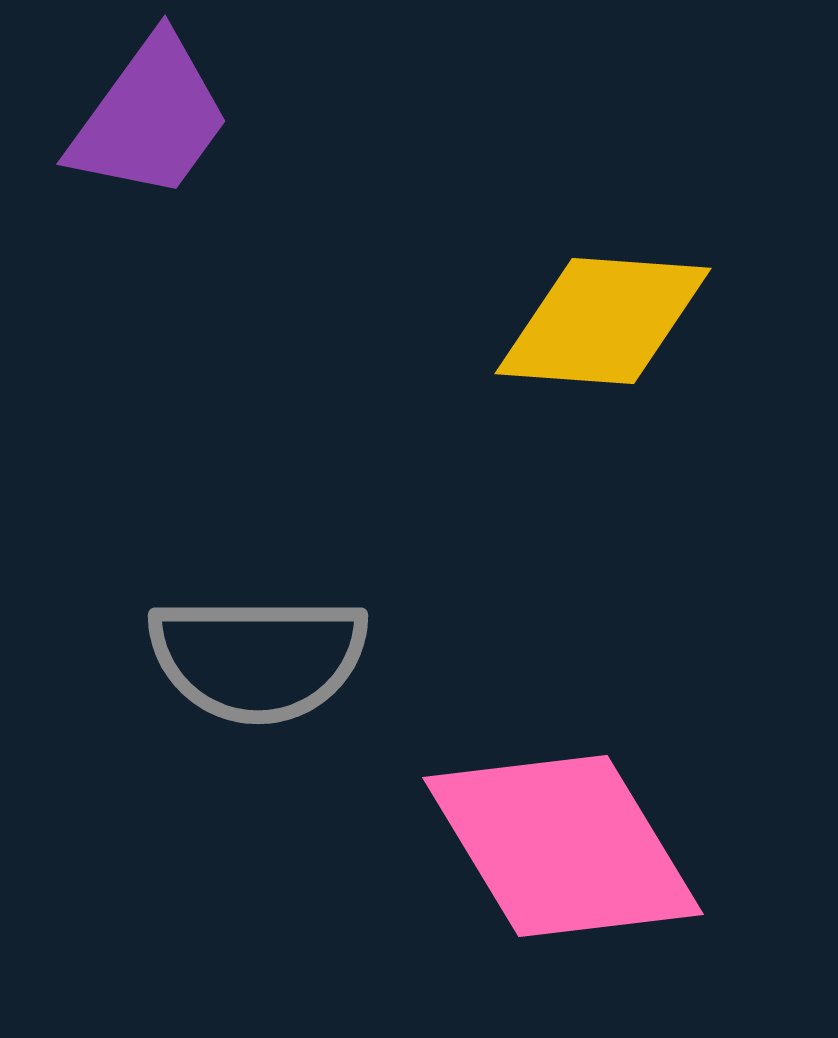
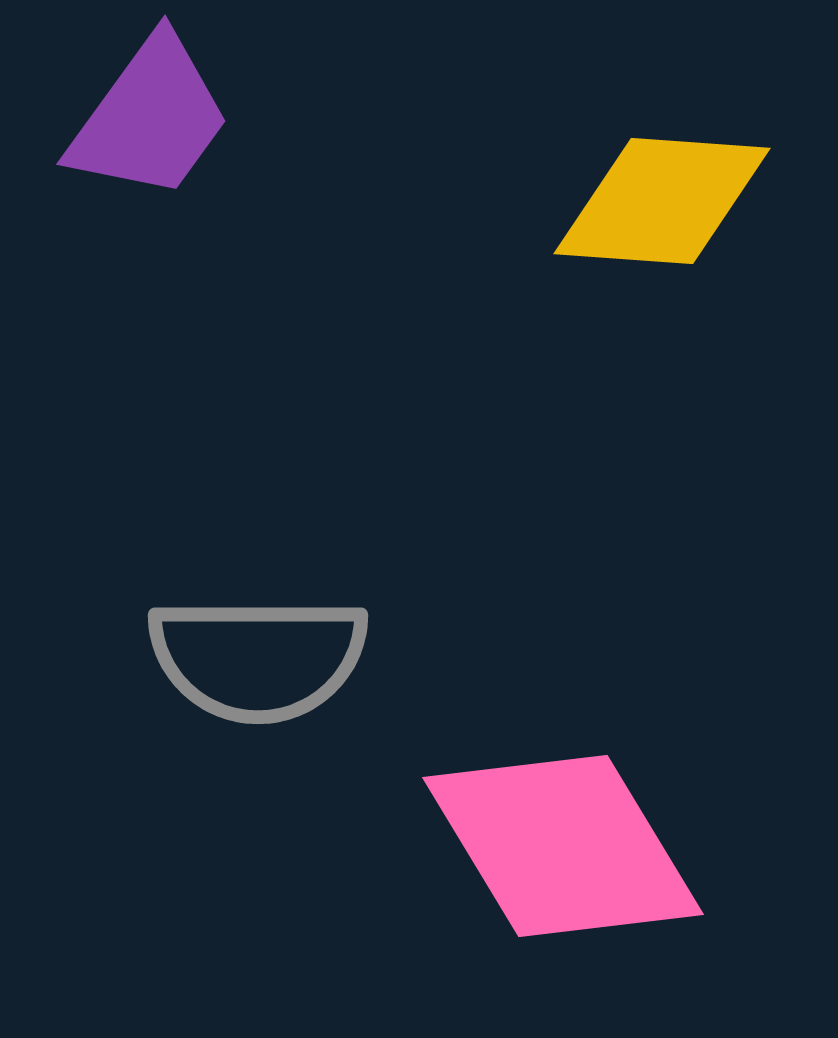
yellow diamond: moved 59 px right, 120 px up
